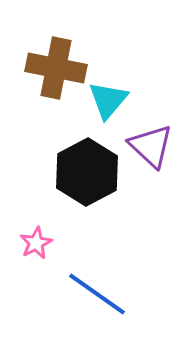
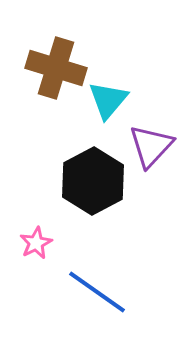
brown cross: rotated 6 degrees clockwise
purple triangle: rotated 30 degrees clockwise
black hexagon: moved 6 px right, 9 px down
blue line: moved 2 px up
